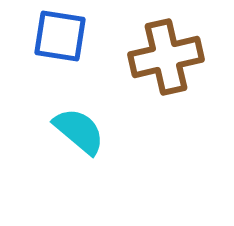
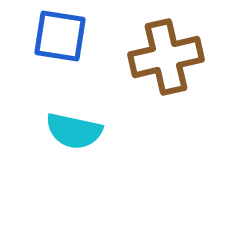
cyan semicircle: moved 5 px left; rotated 152 degrees clockwise
